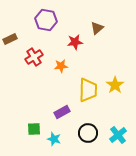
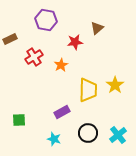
orange star: moved 1 px up; rotated 24 degrees counterclockwise
green square: moved 15 px left, 9 px up
